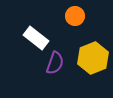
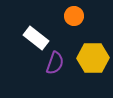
orange circle: moved 1 px left
yellow hexagon: rotated 20 degrees clockwise
